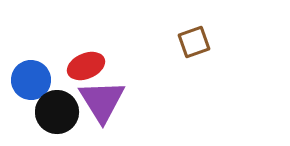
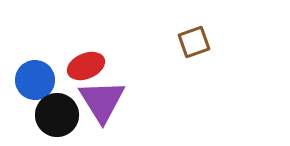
blue circle: moved 4 px right
black circle: moved 3 px down
